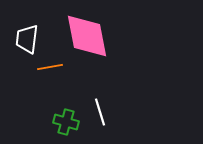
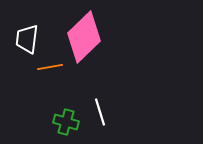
pink diamond: moved 3 px left, 1 px down; rotated 57 degrees clockwise
